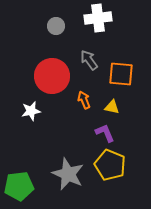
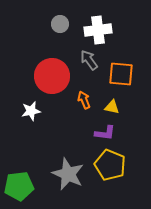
white cross: moved 12 px down
gray circle: moved 4 px right, 2 px up
purple L-shape: rotated 120 degrees clockwise
